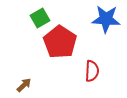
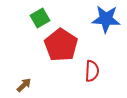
red pentagon: moved 1 px right, 3 px down
